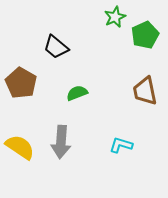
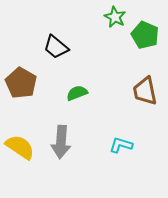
green star: rotated 20 degrees counterclockwise
green pentagon: rotated 24 degrees counterclockwise
